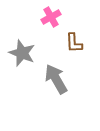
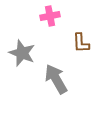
pink cross: moved 1 px left, 1 px up; rotated 18 degrees clockwise
brown L-shape: moved 7 px right
